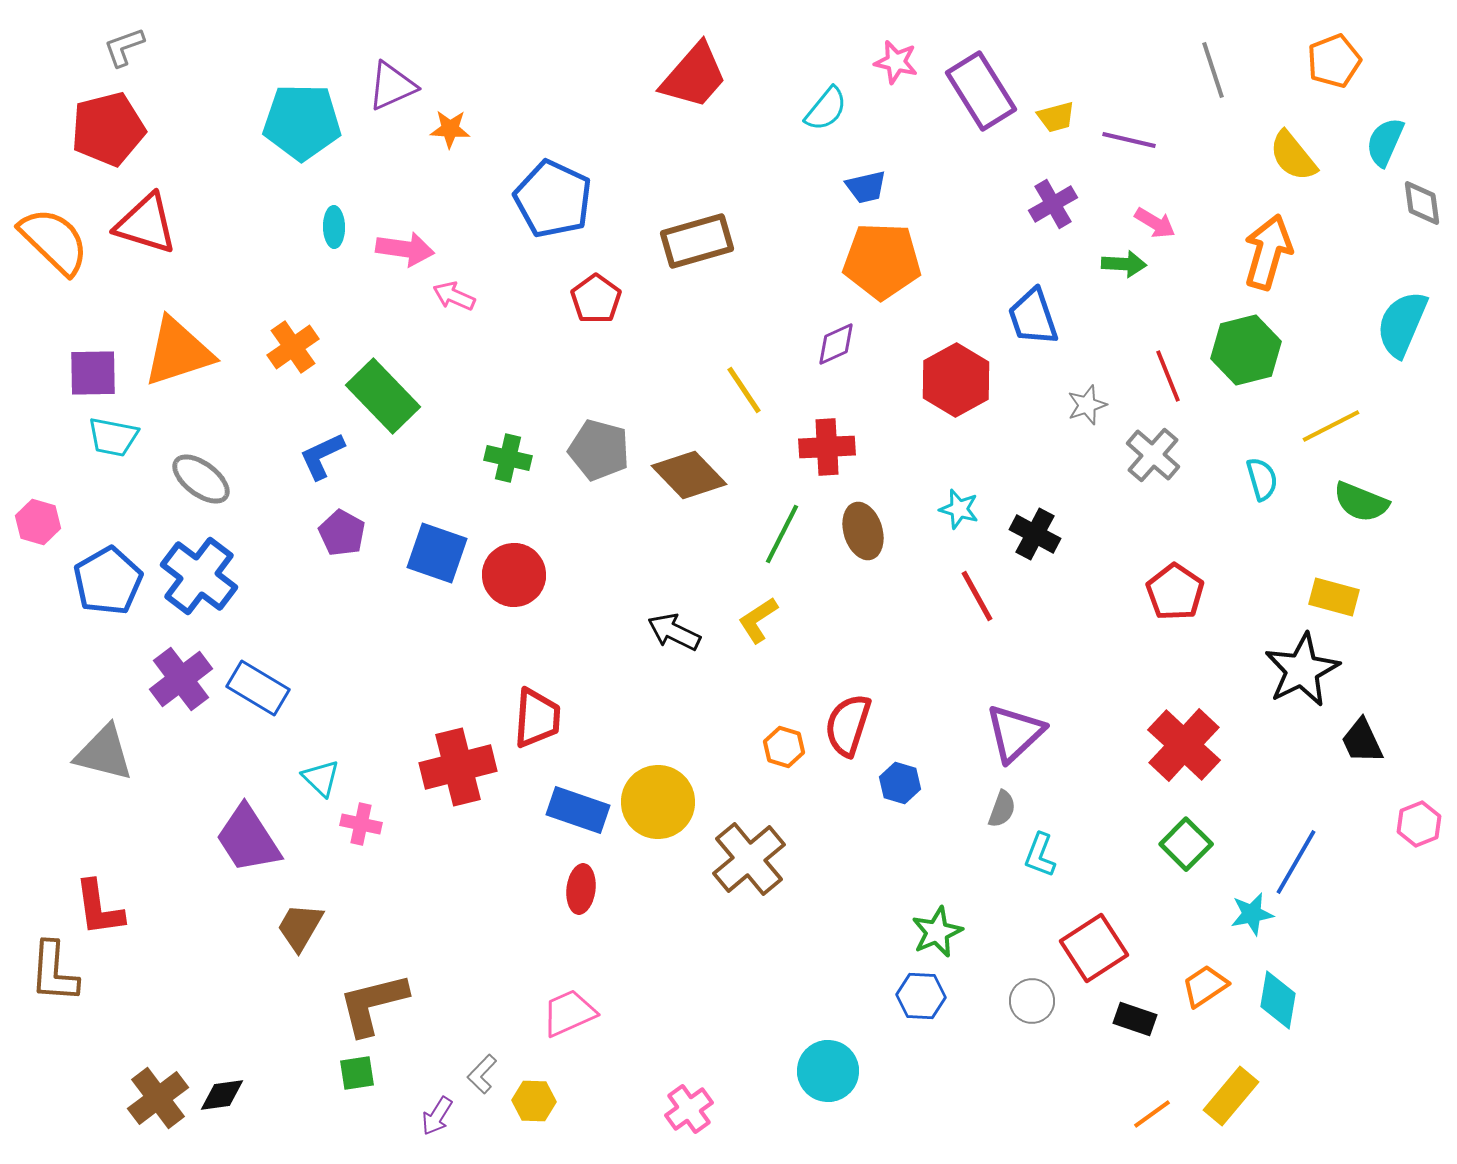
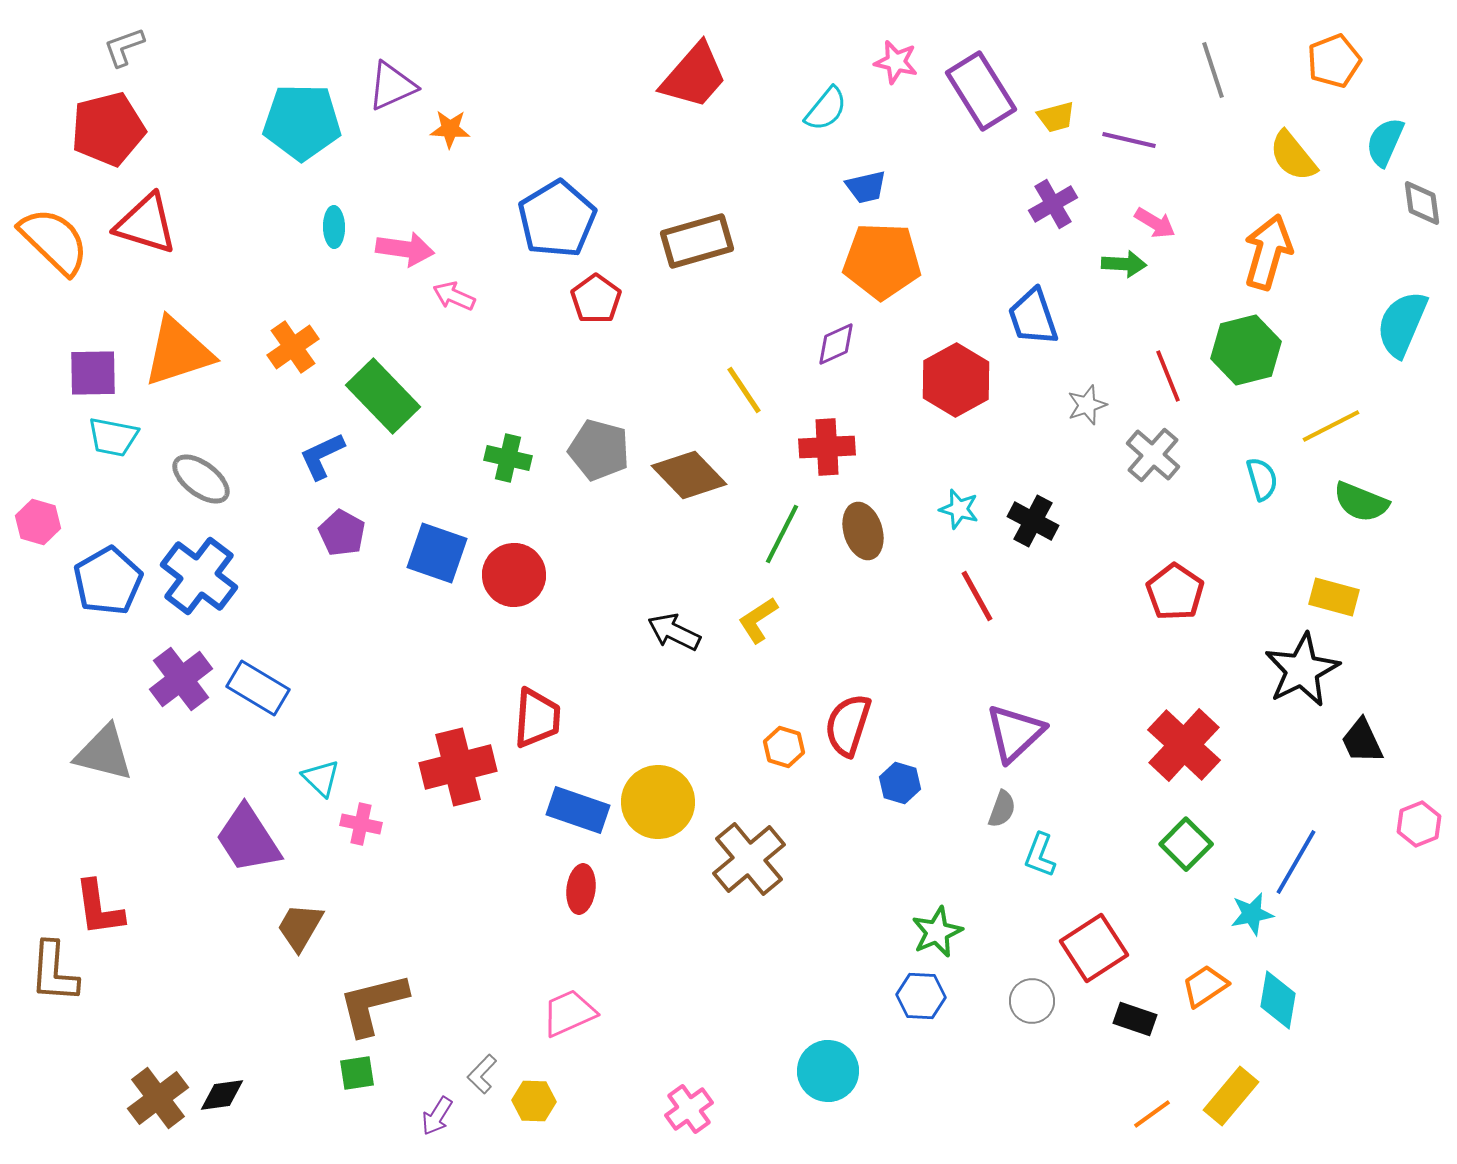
blue pentagon at (553, 199): moved 4 px right, 20 px down; rotated 16 degrees clockwise
black cross at (1035, 534): moved 2 px left, 13 px up
